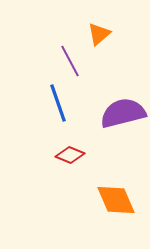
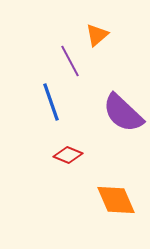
orange triangle: moved 2 px left, 1 px down
blue line: moved 7 px left, 1 px up
purple semicircle: rotated 123 degrees counterclockwise
red diamond: moved 2 px left
